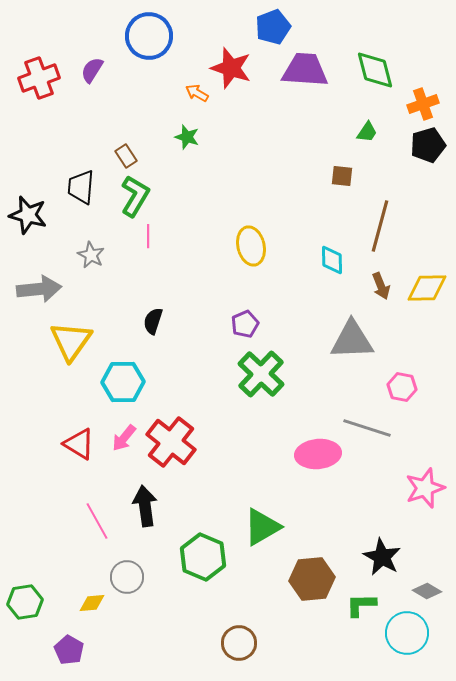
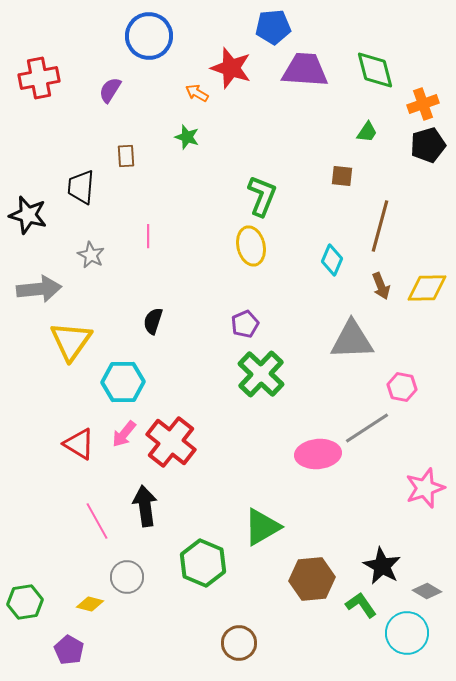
blue pentagon at (273, 27): rotated 16 degrees clockwise
purple semicircle at (92, 70): moved 18 px right, 20 px down
red cross at (39, 78): rotated 9 degrees clockwise
brown rectangle at (126, 156): rotated 30 degrees clockwise
green L-shape at (135, 196): moved 127 px right; rotated 9 degrees counterclockwise
cyan diamond at (332, 260): rotated 24 degrees clockwise
gray line at (367, 428): rotated 51 degrees counterclockwise
pink arrow at (124, 438): moved 4 px up
green hexagon at (203, 557): moved 6 px down
black star at (382, 557): moved 9 px down
yellow diamond at (92, 603): moved 2 px left, 1 px down; rotated 20 degrees clockwise
green L-shape at (361, 605): rotated 56 degrees clockwise
